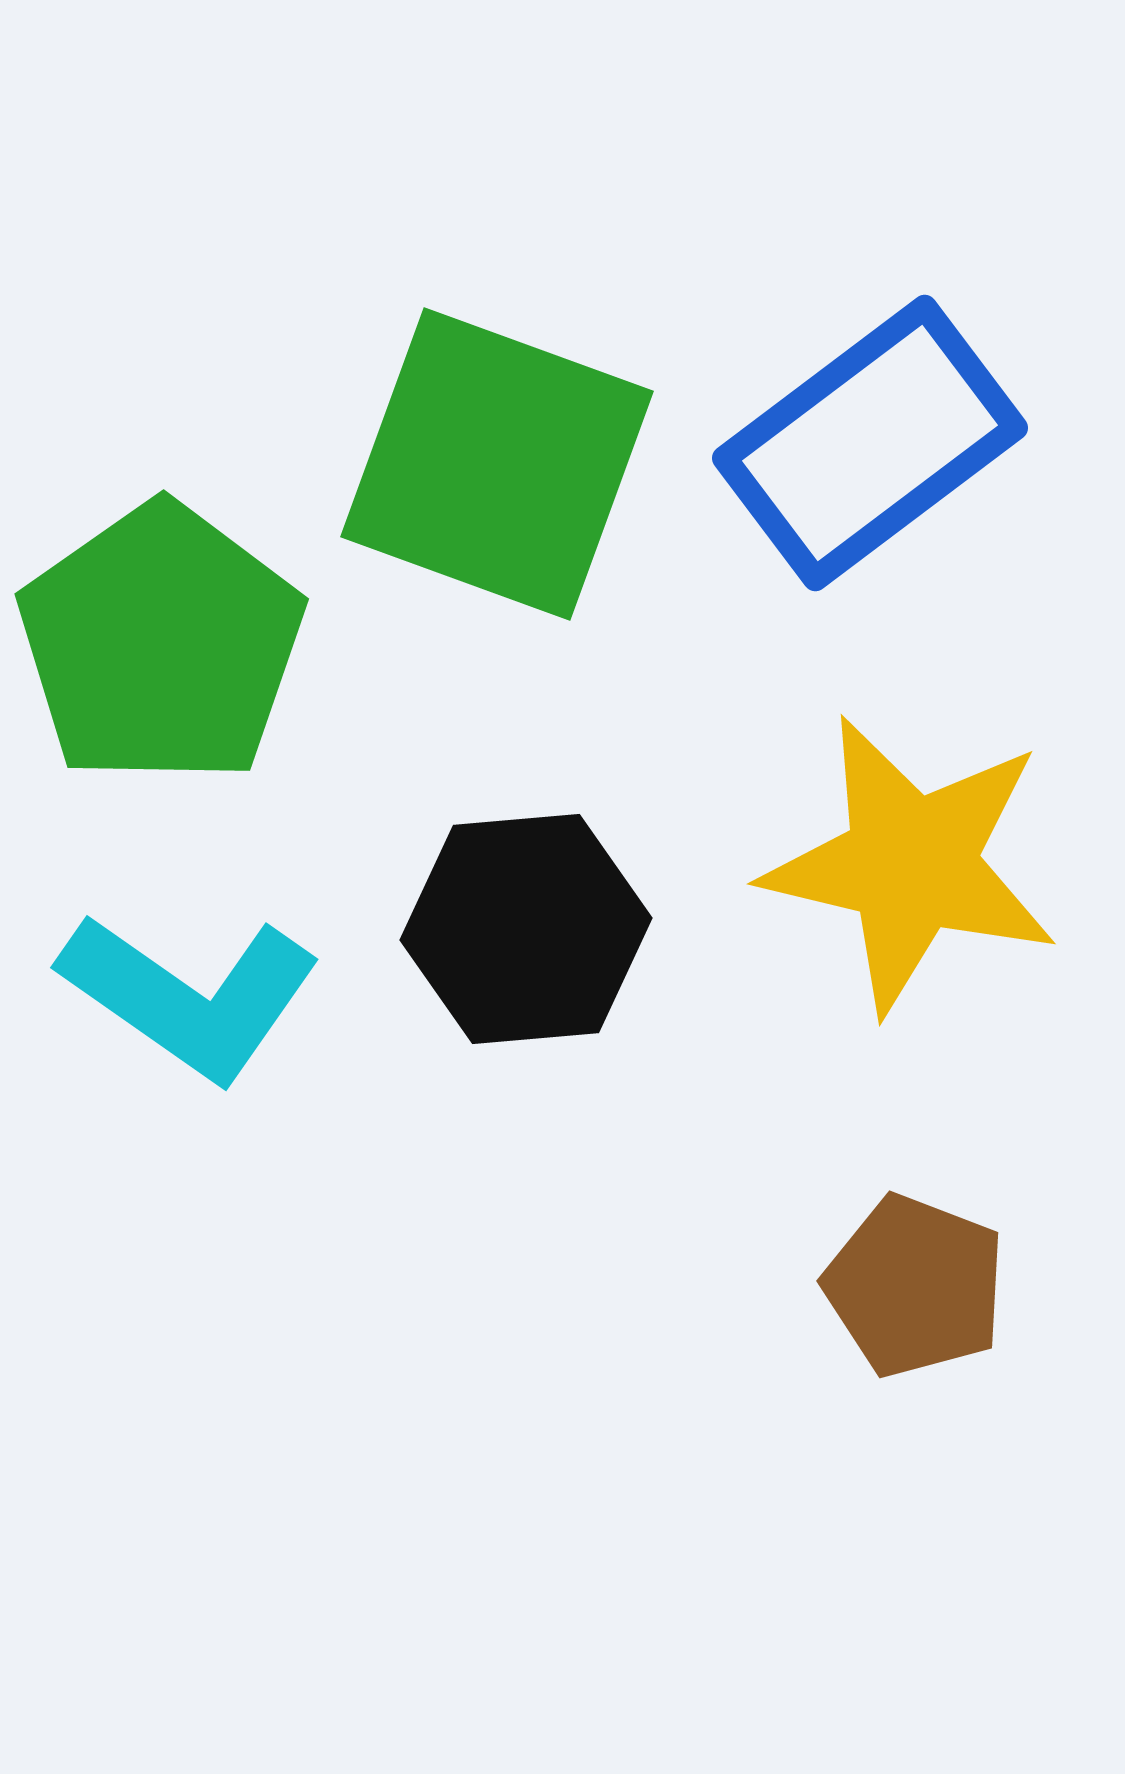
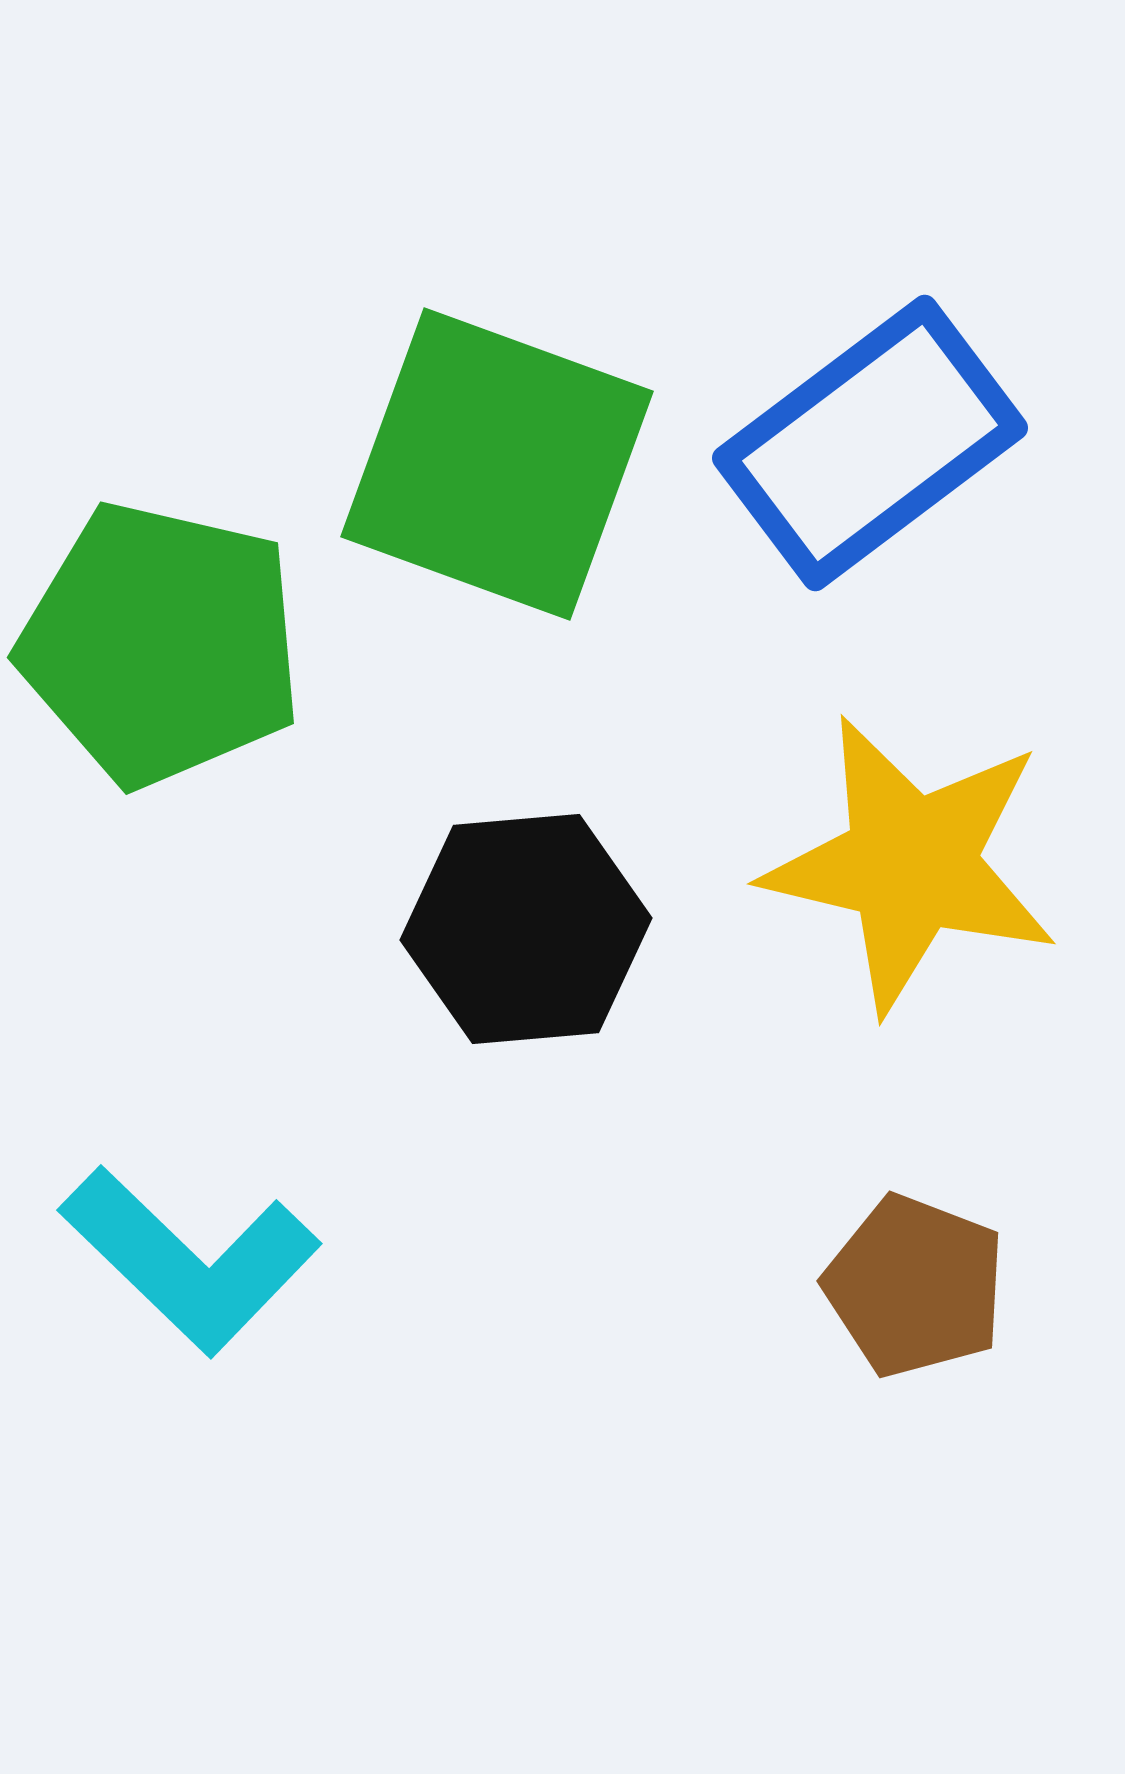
green pentagon: rotated 24 degrees counterclockwise
cyan L-shape: moved 264 px down; rotated 9 degrees clockwise
